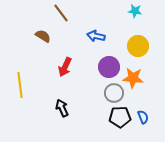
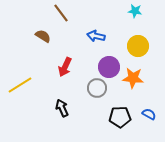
yellow line: rotated 65 degrees clockwise
gray circle: moved 17 px left, 5 px up
blue semicircle: moved 6 px right, 3 px up; rotated 40 degrees counterclockwise
